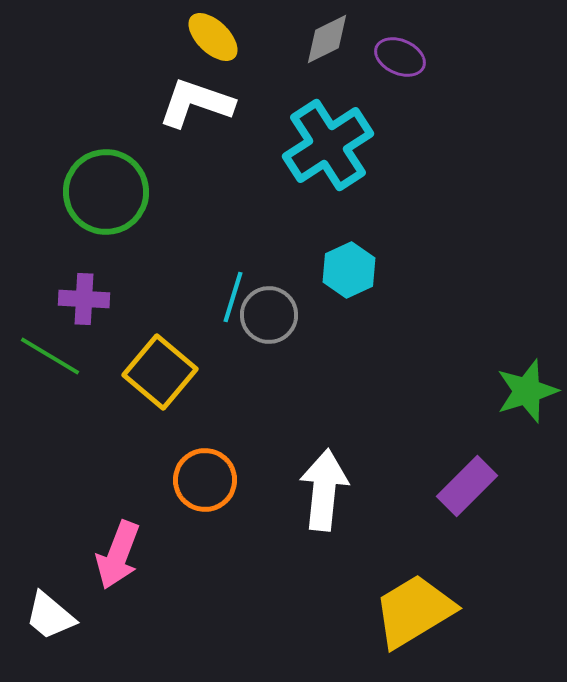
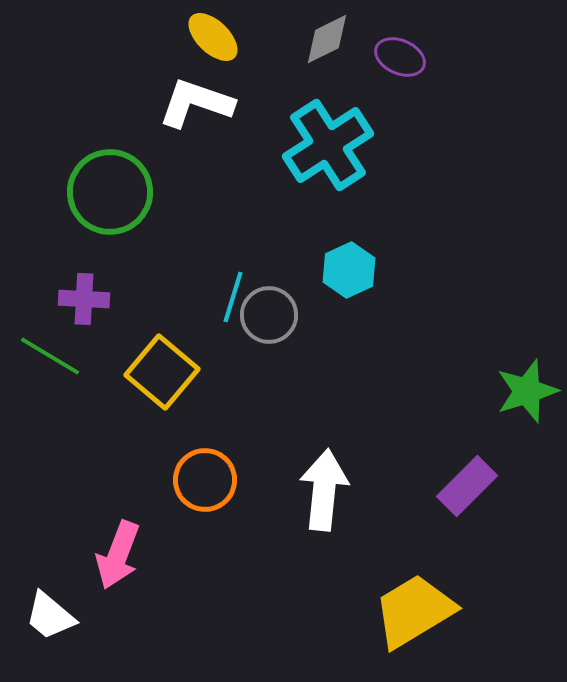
green circle: moved 4 px right
yellow square: moved 2 px right
